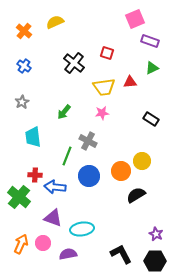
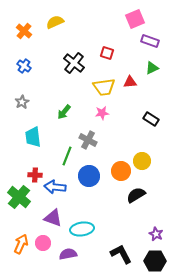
gray cross: moved 1 px up
